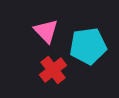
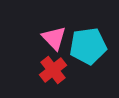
pink triangle: moved 8 px right, 7 px down
